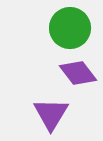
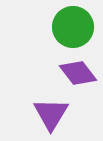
green circle: moved 3 px right, 1 px up
